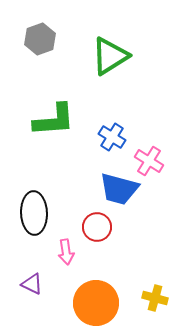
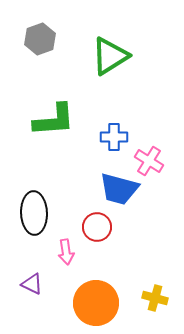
blue cross: moved 2 px right; rotated 32 degrees counterclockwise
